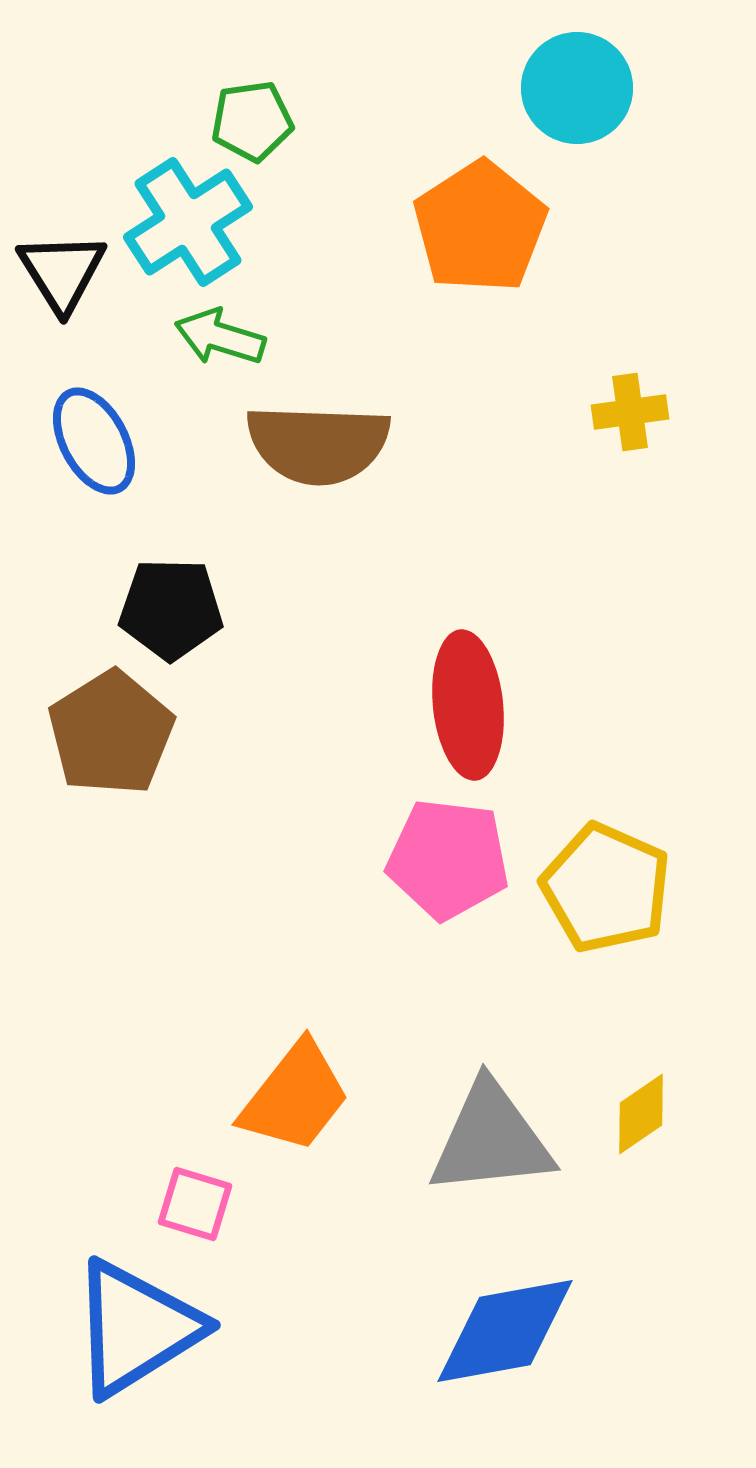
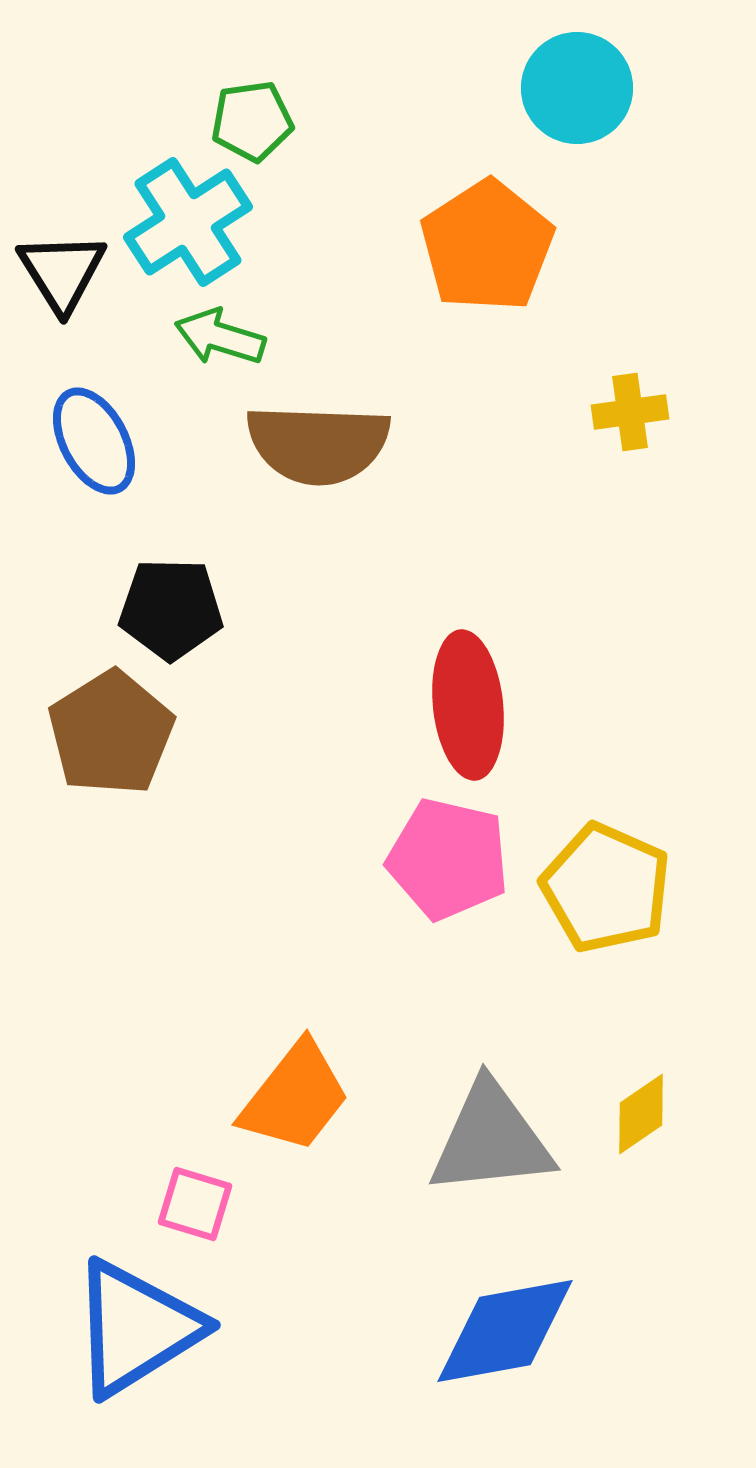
orange pentagon: moved 7 px right, 19 px down
pink pentagon: rotated 6 degrees clockwise
